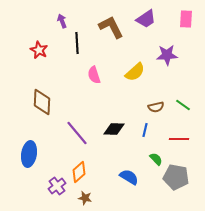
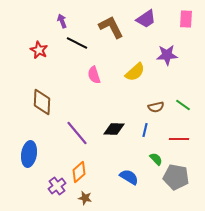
black line: rotated 60 degrees counterclockwise
